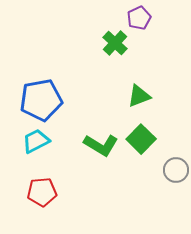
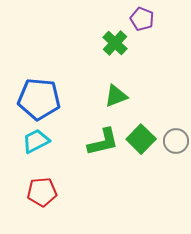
purple pentagon: moved 3 px right, 1 px down; rotated 25 degrees counterclockwise
green triangle: moved 23 px left
blue pentagon: moved 2 px left, 1 px up; rotated 15 degrees clockwise
green L-shape: moved 2 px right, 3 px up; rotated 44 degrees counterclockwise
gray circle: moved 29 px up
